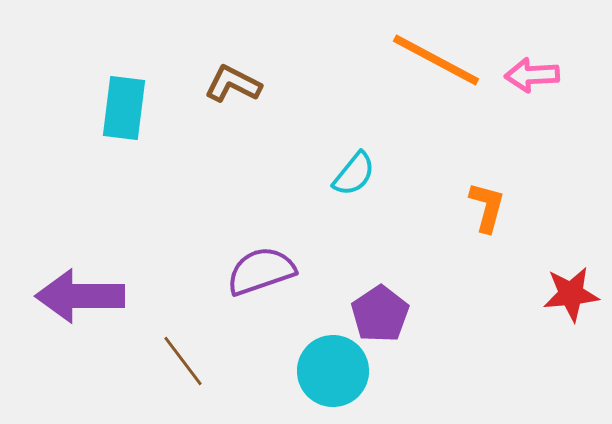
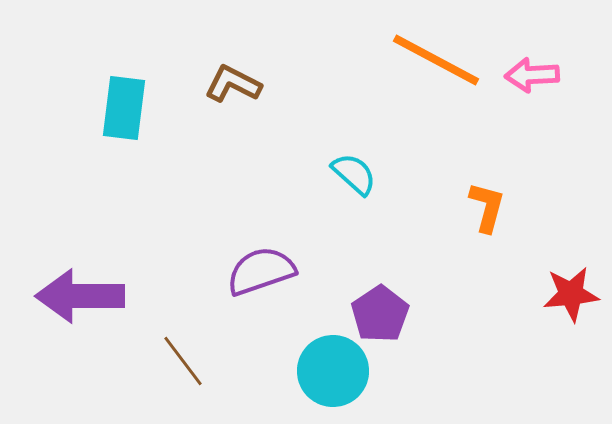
cyan semicircle: rotated 87 degrees counterclockwise
